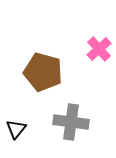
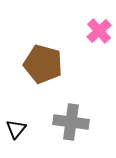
pink cross: moved 18 px up
brown pentagon: moved 8 px up
